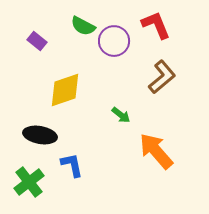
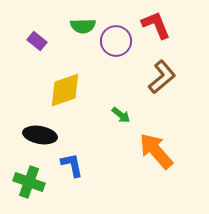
green semicircle: rotated 30 degrees counterclockwise
purple circle: moved 2 px right
green cross: rotated 32 degrees counterclockwise
